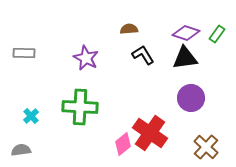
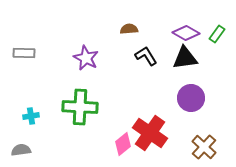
purple diamond: rotated 12 degrees clockwise
black L-shape: moved 3 px right, 1 px down
cyan cross: rotated 35 degrees clockwise
brown cross: moved 2 px left
